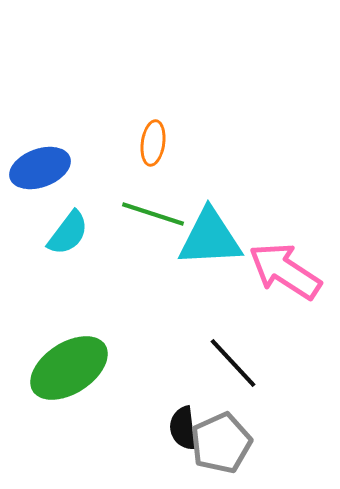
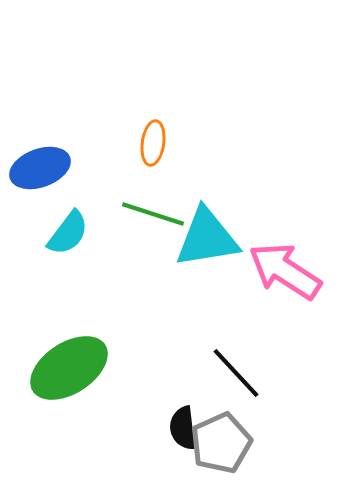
cyan triangle: moved 3 px left; rotated 6 degrees counterclockwise
black line: moved 3 px right, 10 px down
